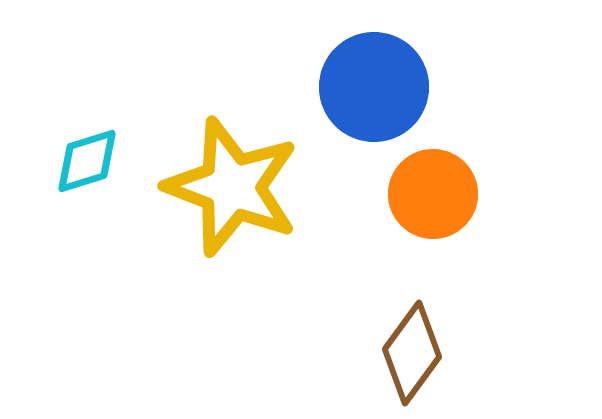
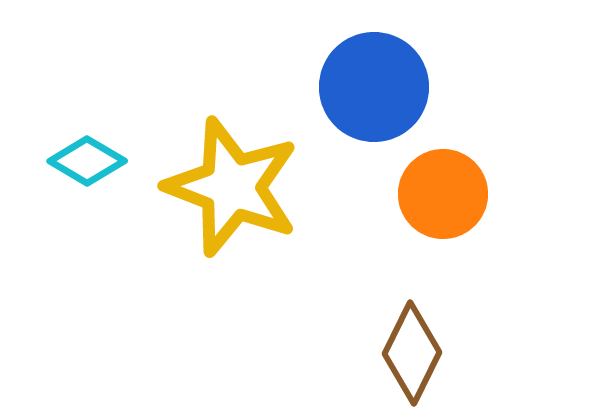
cyan diamond: rotated 48 degrees clockwise
orange circle: moved 10 px right
brown diamond: rotated 10 degrees counterclockwise
